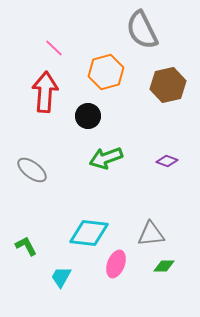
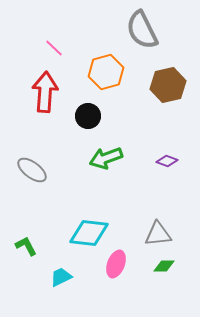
gray triangle: moved 7 px right
cyan trapezoid: rotated 35 degrees clockwise
